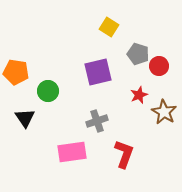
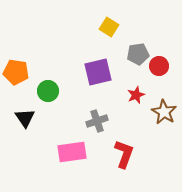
gray pentagon: rotated 25 degrees counterclockwise
red star: moved 3 px left
